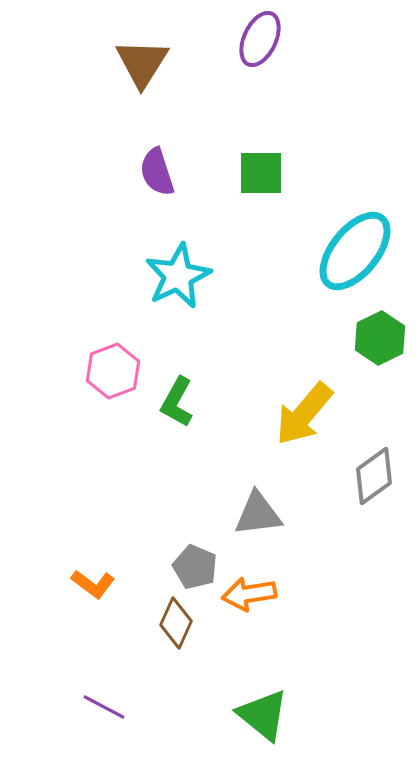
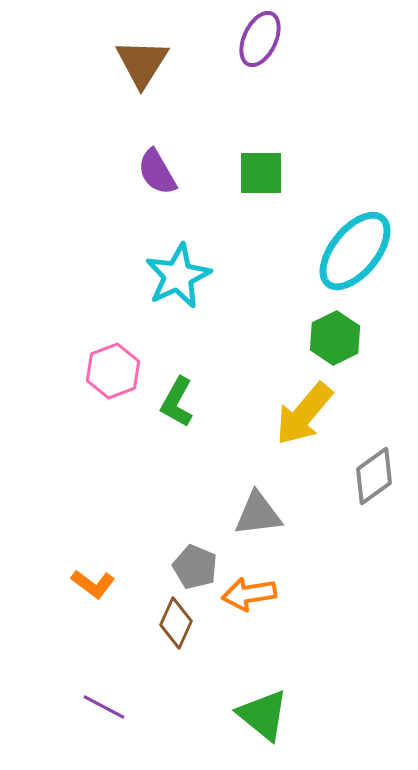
purple semicircle: rotated 12 degrees counterclockwise
green hexagon: moved 45 px left
